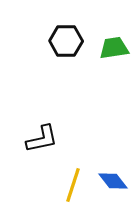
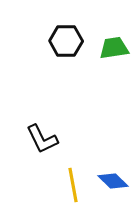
black L-shape: rotated 76 degrees clockwise
blue diamond: rotated 8 degrees counterclockwise
yellow line: rotated 28 degrees counterclockwise
